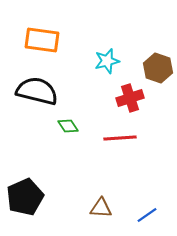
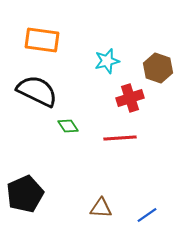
black semicircle: rotated 12 degrees clockwise
black pentagon: moved 3 px up
